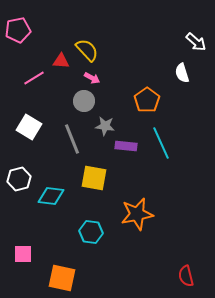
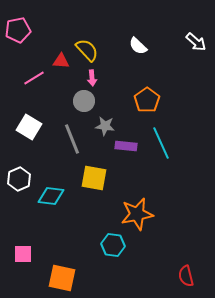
white semicircle: moved 44 px left, 27 px up; rotated 30 degrees counterclockwise
pink arrow: rotated 56 degrees clockwise
white hexagon: rotated 10 degrees counterclockwise
cyan hexagon: moved 22 px right, 13 px down
